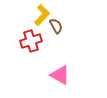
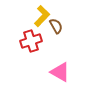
yellow L-shape: moved 1 px down
pink triangle: moved 3 px up
